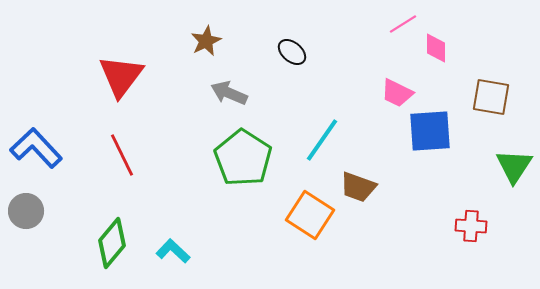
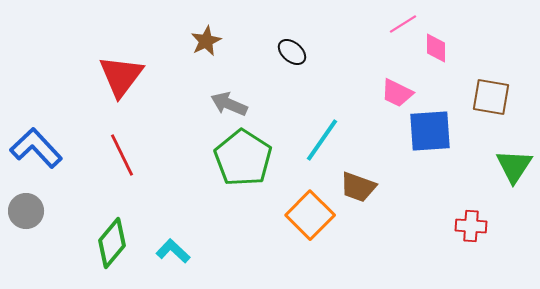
gray arrow: moved 11 px down
orange square: rotated 12 degrees clockwise
